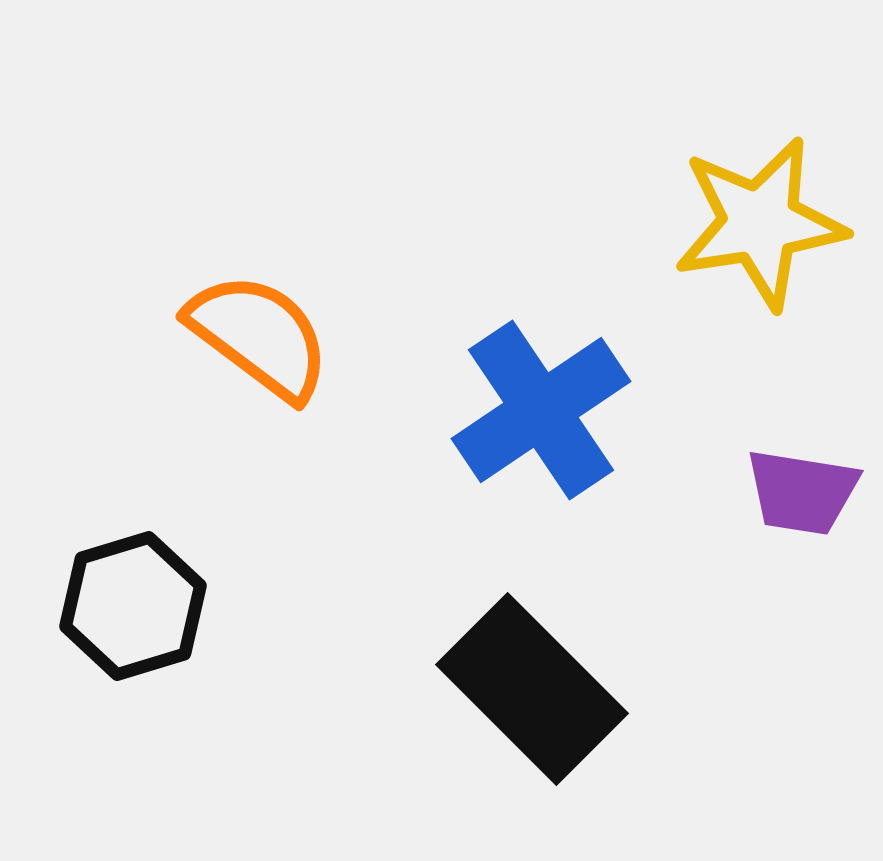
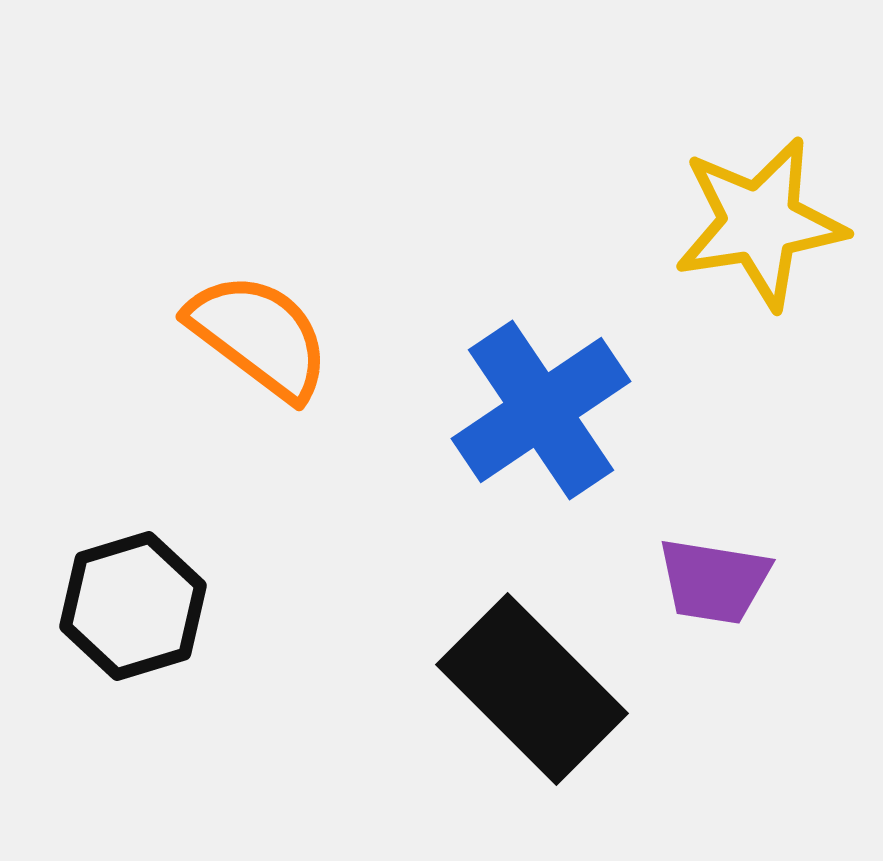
purple trapezoid: moved 88 px left, 89 px down
